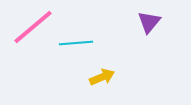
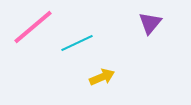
purple triangle: moved 1 px right, 1 px down
cyan line: moved 1 px right; rotated 20 degrees counterclockwise
